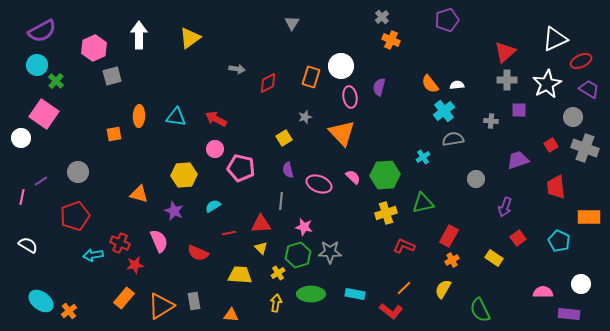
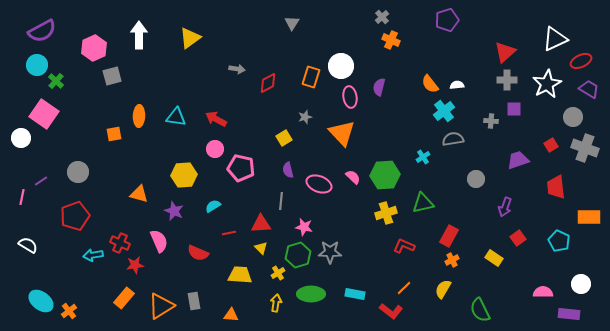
purple square at (519, 110): moved 5 px left, 1 px up
